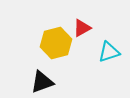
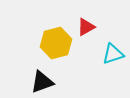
red triangle: moved 4 px right, 1 px up
cyan triangle: moved 4 px right, 2 px down
